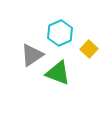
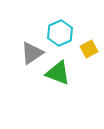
yellow square: rotated 18 degrees clockwise
gray triangle: moved 2 px up
